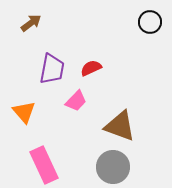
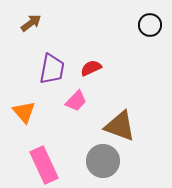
black circle: moved 3 px down
gray circle: moved 10 px left, 6 px up
